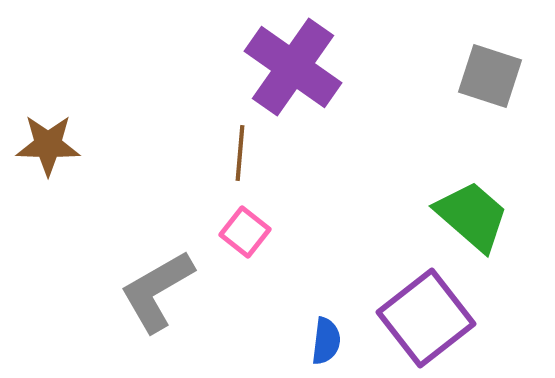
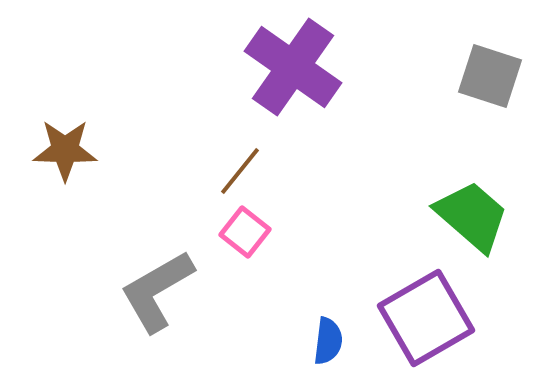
brown star: moved 17 px right, 5 px down
brown line: moved 18 px down; rotated 34 degrees clockwise
purple square: rotated 8 degrees clockwise
blue semicircle: moved 2 px right
